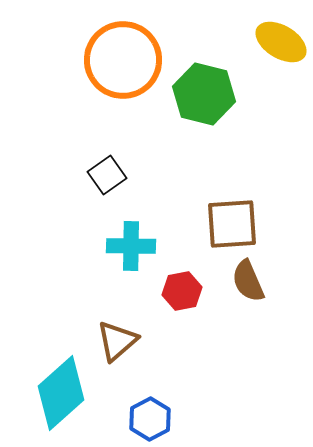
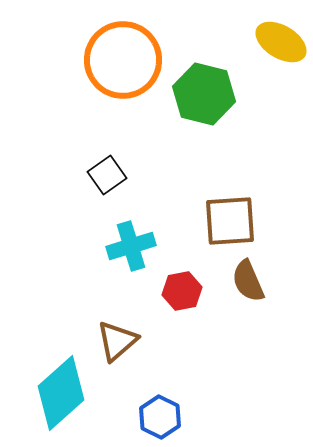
brown square: moved 2 px left, 3 px up
cyan cross: rotated 18 degrees counterclockwise
blue hexagon: moved 10 px right, 2 px up; rotated 6 degrees counterclockwise
